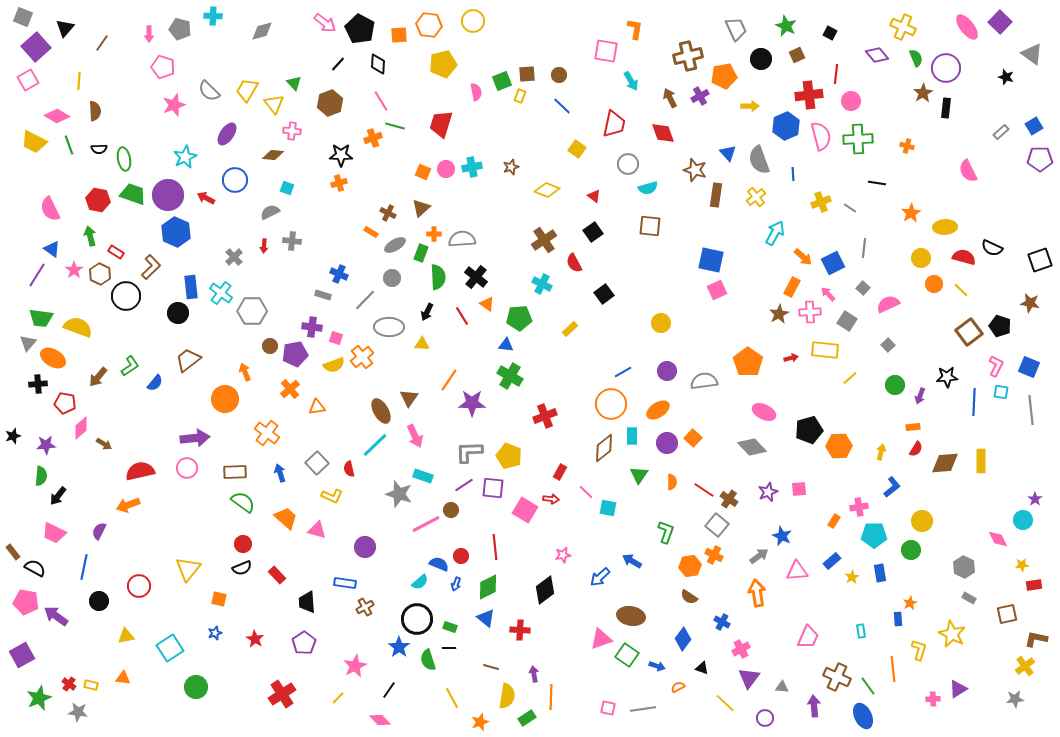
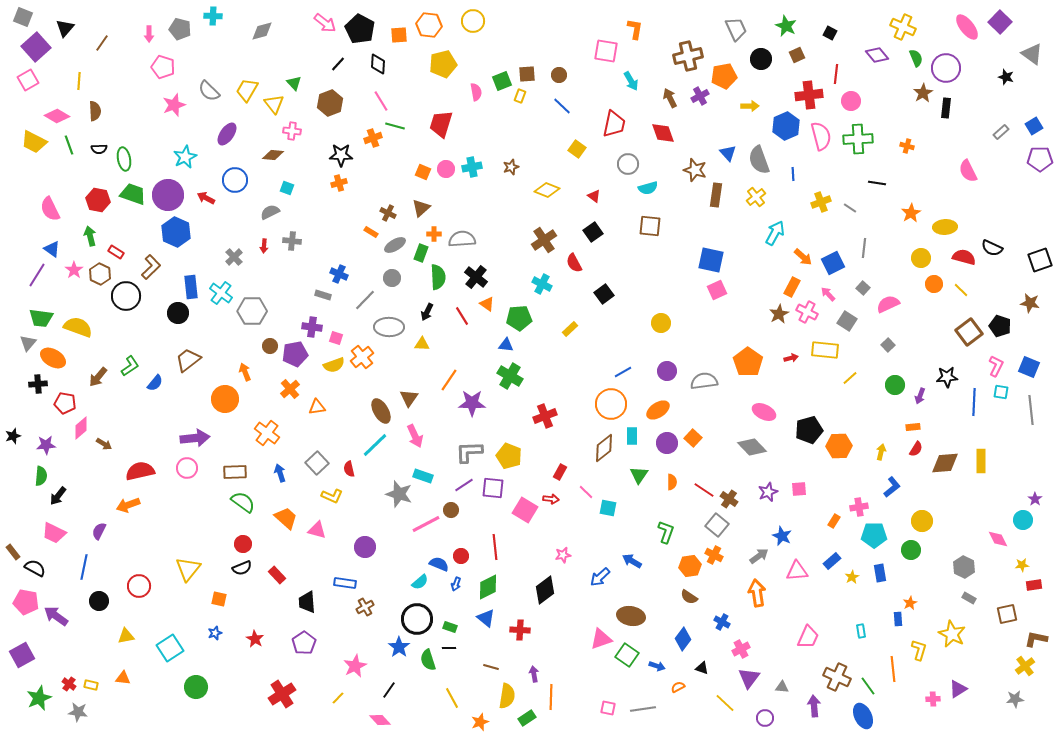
pink cross at (810, 312): moved 3 px left; rotated 30 degrees clockwise
